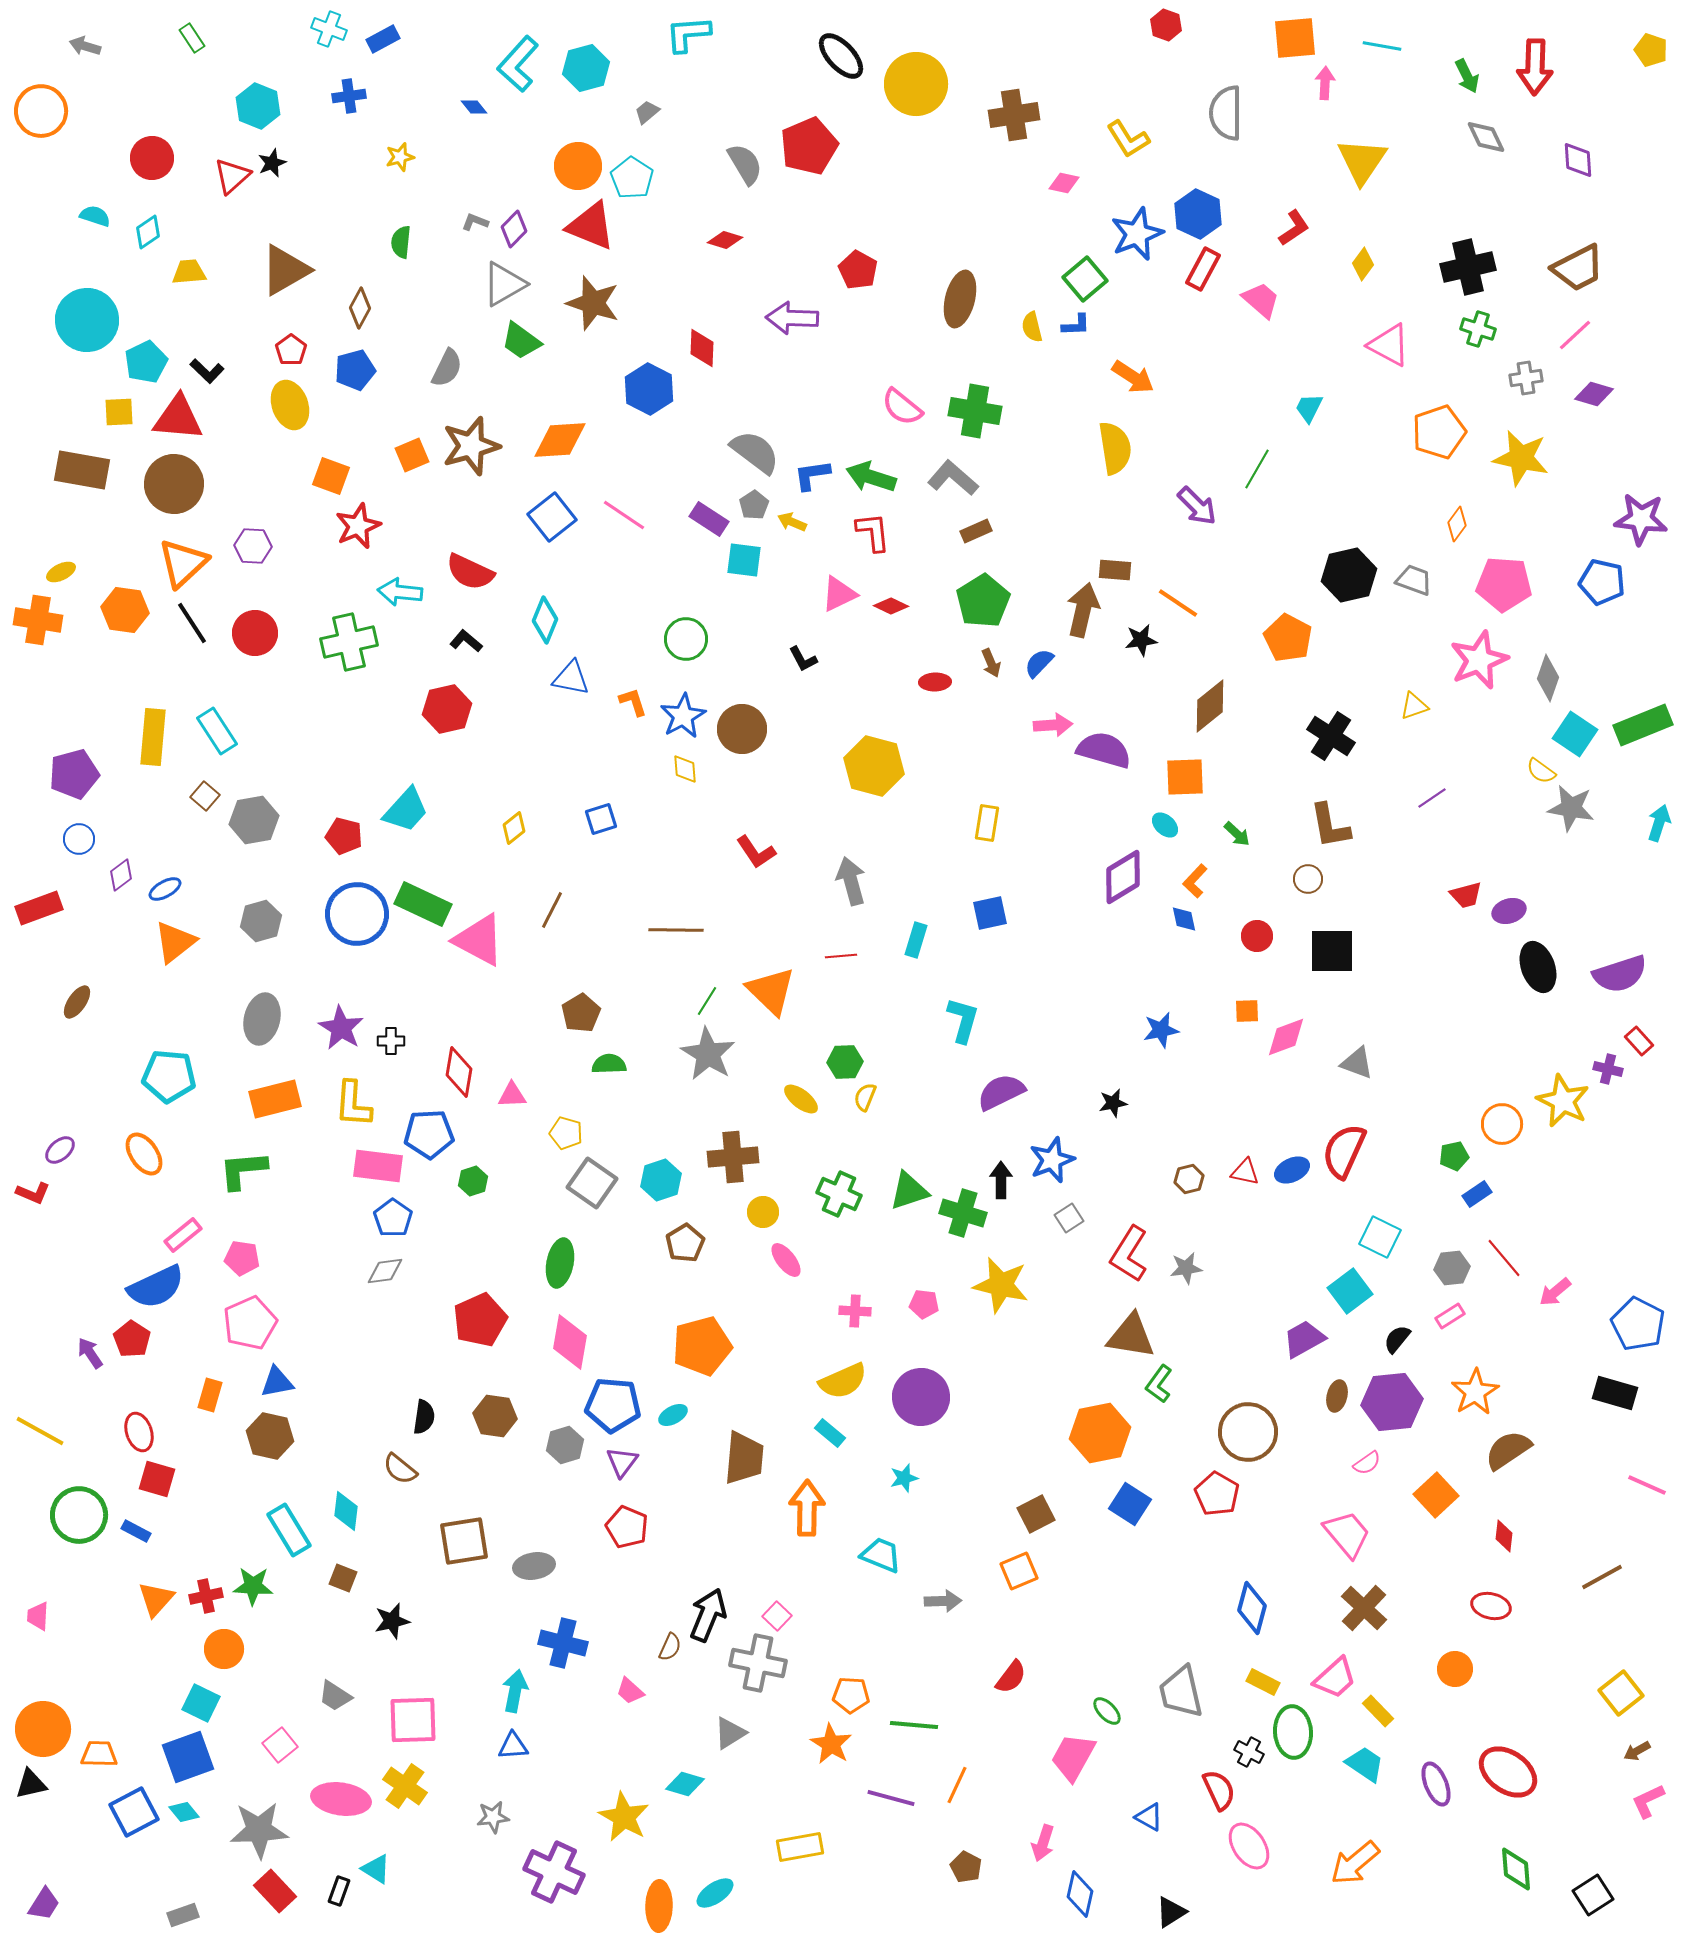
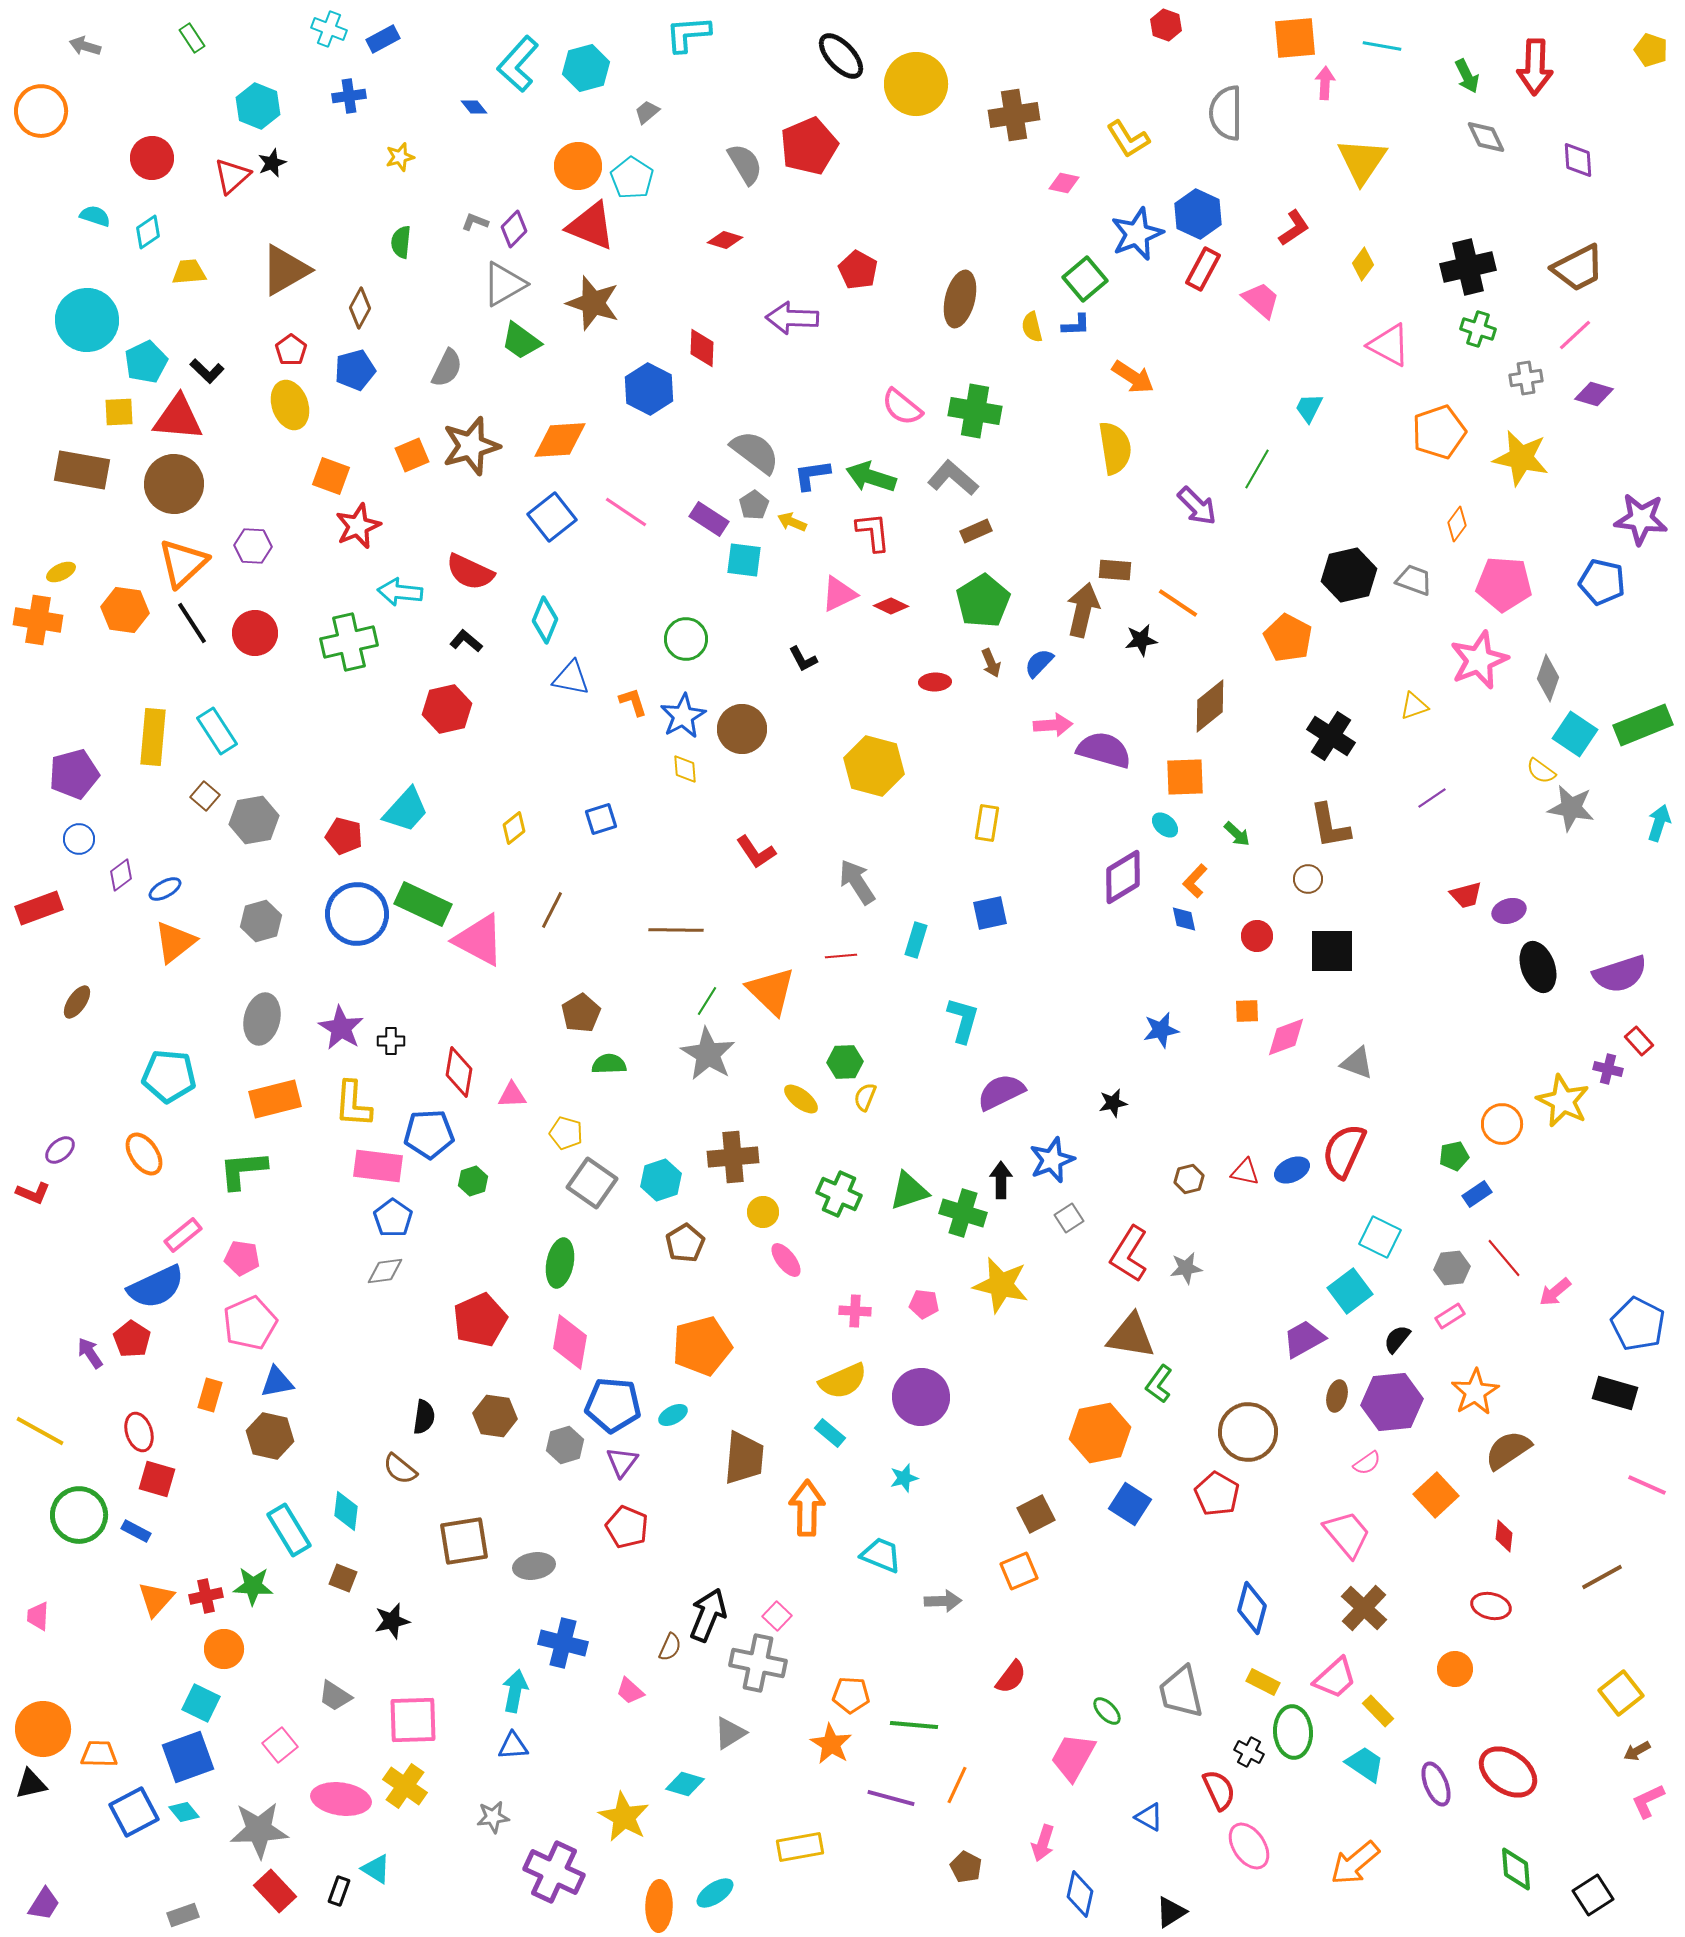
pink line at (624, 515): moved 2 px right, 3 px up
gray arrow at (851, 881): moved 6 px right, 1 px down; rotated 18 degrees counterclockwise
